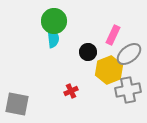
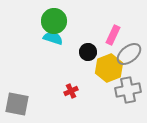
cyan semicircle: rotated 66 degrees counterclockwise
yellow hexagon: moved 2 px up
